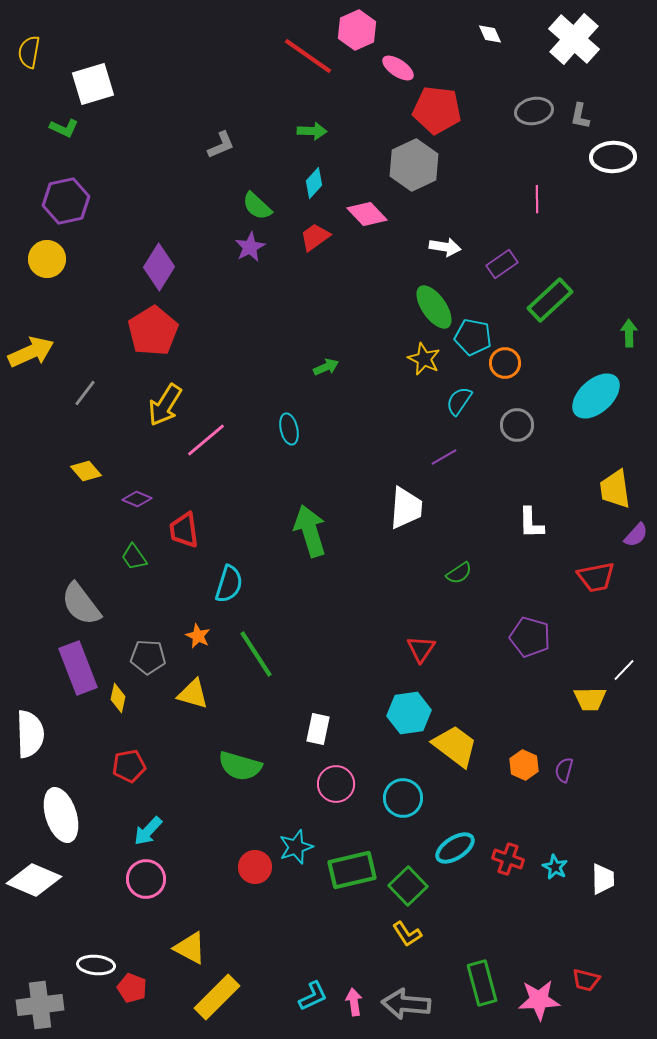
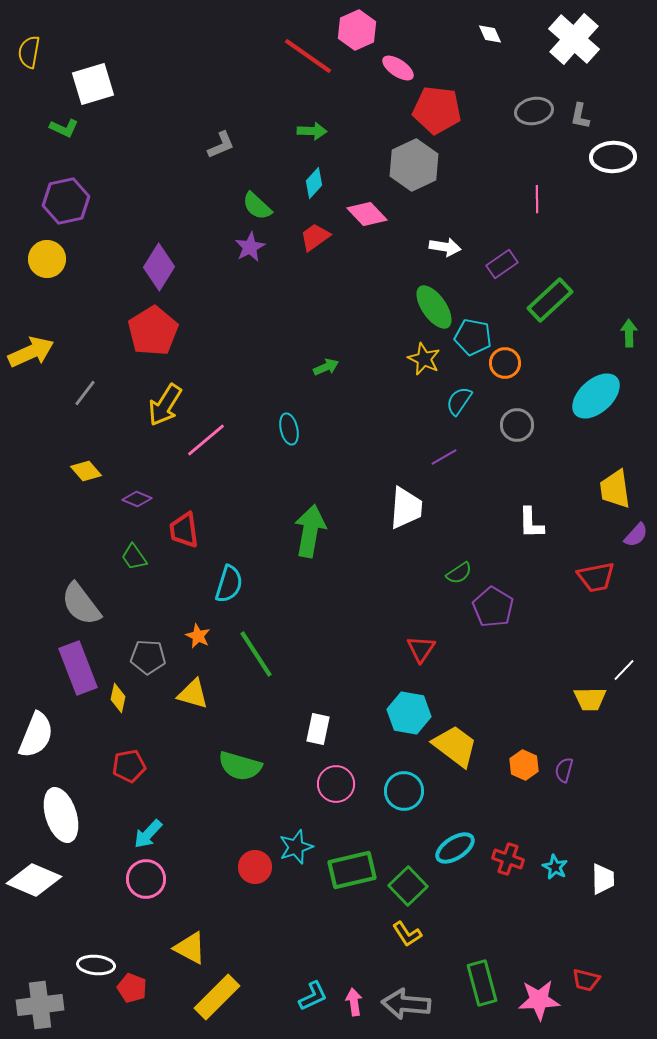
green arrow at (310, 531): rotated 27 degrees clockwise
purple pentagon at (530, 637): moved 37 px left, 30 px up; rotated 15 degrees clockwise
cyan hexagon at (409, 713): rotated 18 degrees clockwise
white semicircle at (30, 734): moved 6 px right, 1 px down; rotated 24 degrees clockwise
cyan circle at (403, 798): moved 1 px right, 7 px up
cyan arrow at (148, 831): moved 3 px down
